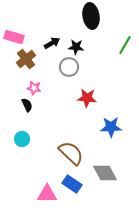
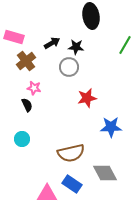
brown cross: moved 2 px down
red star: rotated 18 degrees counterclockwise
brown semicircle: rotated 124 degrees clockwise
